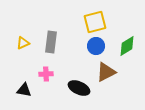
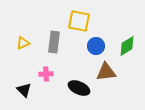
yellow square: moved 16 px left, 1 px up; rotated 25 degrees clockwise
gray rectangle: moved 3 px right
brown triangle: rotated 20 degrees clockwise
black triangle: rotated 35 degrees clockwise
